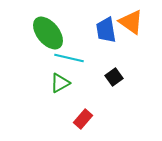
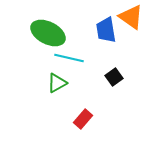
orange triangle: moved 5 px up
green ellipse: rotated 24 degrees counterclockwise
green triangle: moved 3 px left
